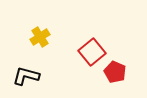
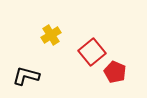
yellow cross: moved 11 px right, 2 px up
